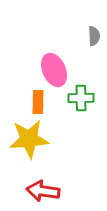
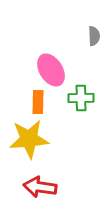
pink ellipse: moved 3 px left; rotated 8 degrees counterclockwise
red arrow: moved 3 px left, 4 px up
